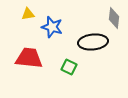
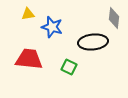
red trapezoid: moved 1 px down
